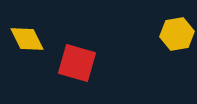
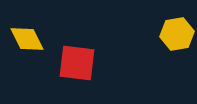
red square: rotated 9 degrees counterclockwise
